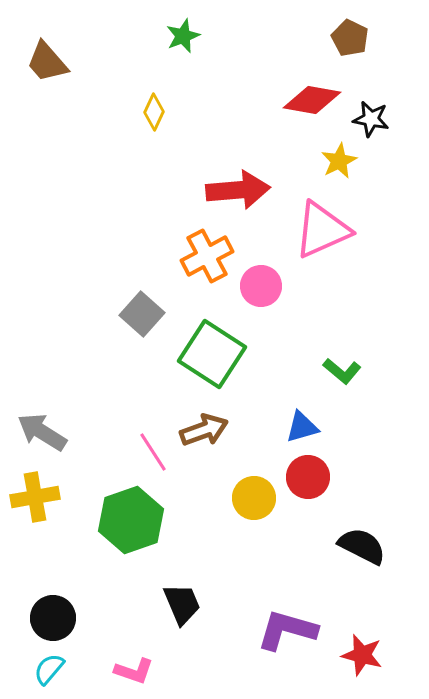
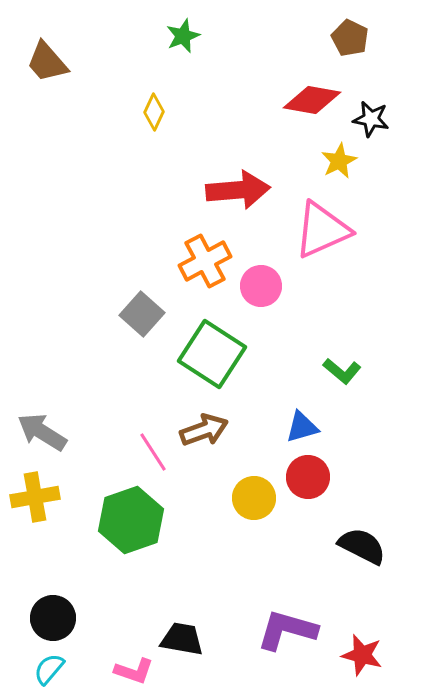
orange cross: moved 2 px left, 5 px down
black trapezoid: moved 35 px down; rotated 57 degrees counterclockwise
